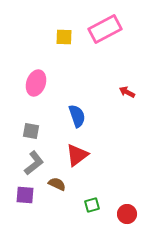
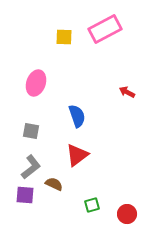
gray L-shape: moved 3 px left, 4 px down
brown semicircle: moved 3 px left
